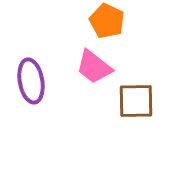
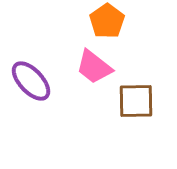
orange pentagon: rotated 12 degrees clockwise
purple ellipse: rotated 33 degrees counterclockwise
